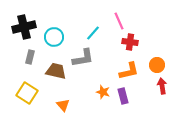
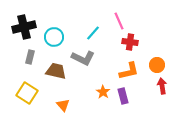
gray L-shape: rotated 35 degrees clockwise
orange star: rotated 16 degrees clockwise
